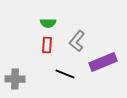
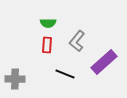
purple rectangle: moved 1 px right; rotated 20 degrees counterclockwise
